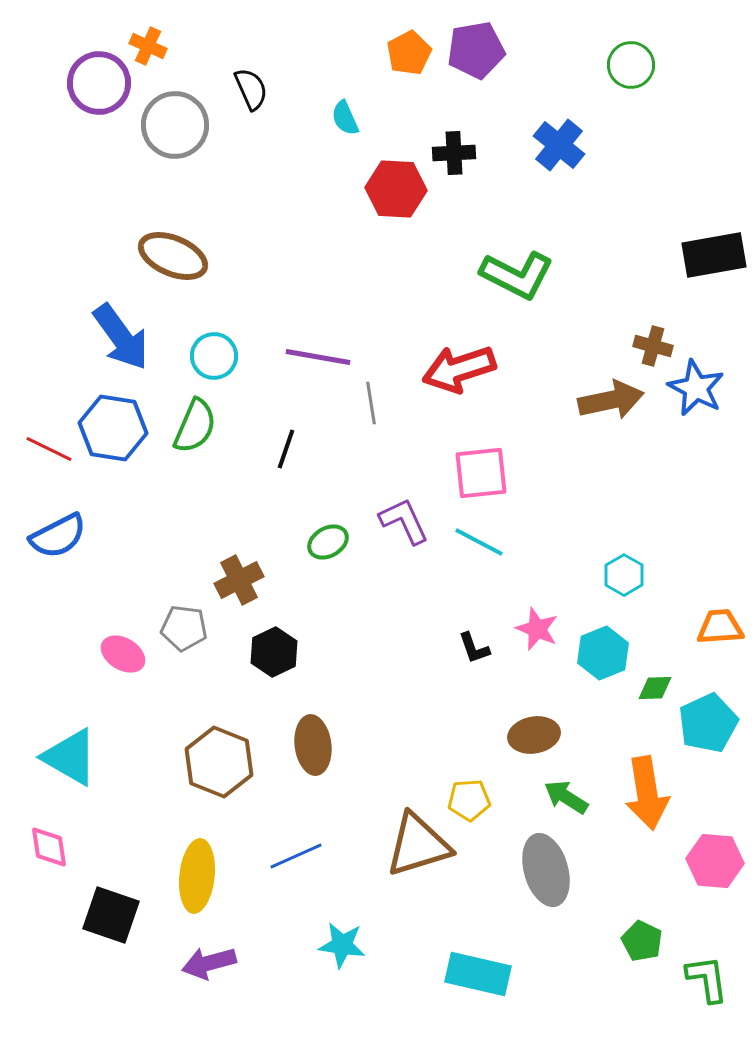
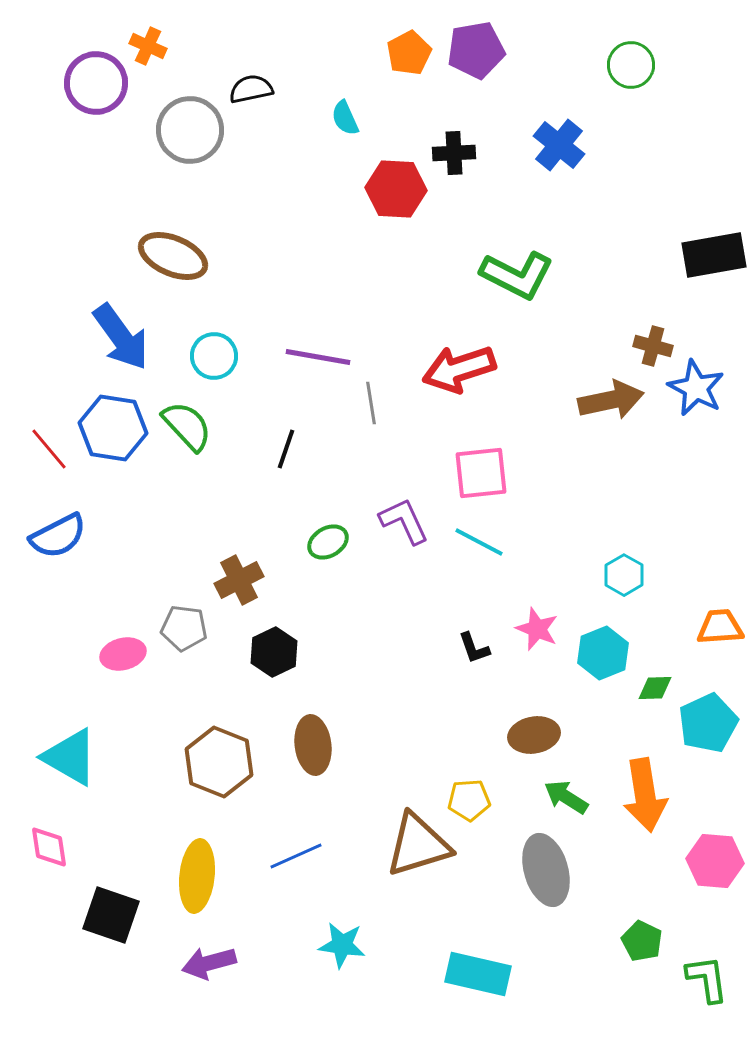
purple circle at (99, 83): moved 3 px left
black semicircle at (251, 89): rotated 78 degrees counterclockwise
gray circle at (175, 125): moved 15 px right, 5 px down
green semicircle at (195, 426): moved 8 px left; rotated 66 degrees counterclockwise
red line at (49, 449): rotated 24 degrees clockwise
pink ellipse at (123, 654): rotated 45 degrees counterclockwise
orange arrow at (647, 793): moved 2 px left, 2 px down
